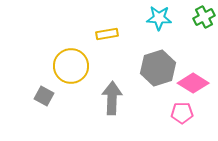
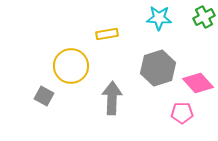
pink diamond: moved 5 px right; rotated 16 degrees clockwise
